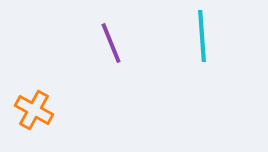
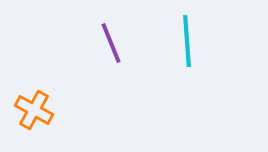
cyan line: moved 15 px left, 5 px down
